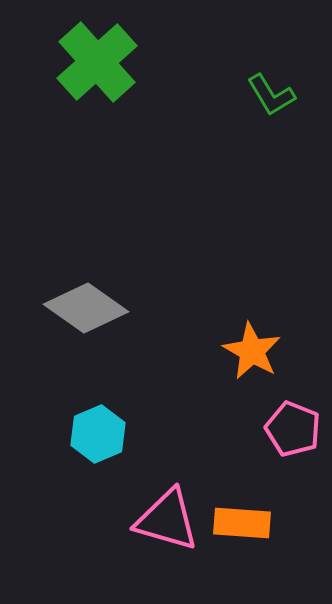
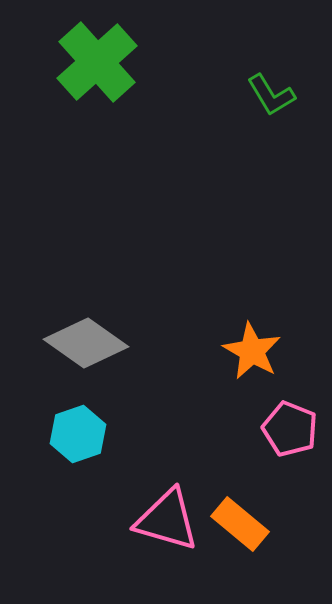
gray diamond: moved 35 px down
pink pentagon: moved 3 px left
cyan hexagon: moved 20 px left; rotated 4 degrees clockwise
orange rectangle: moved 2 px left, 1 px down; rotated 36 degrees clockwise
